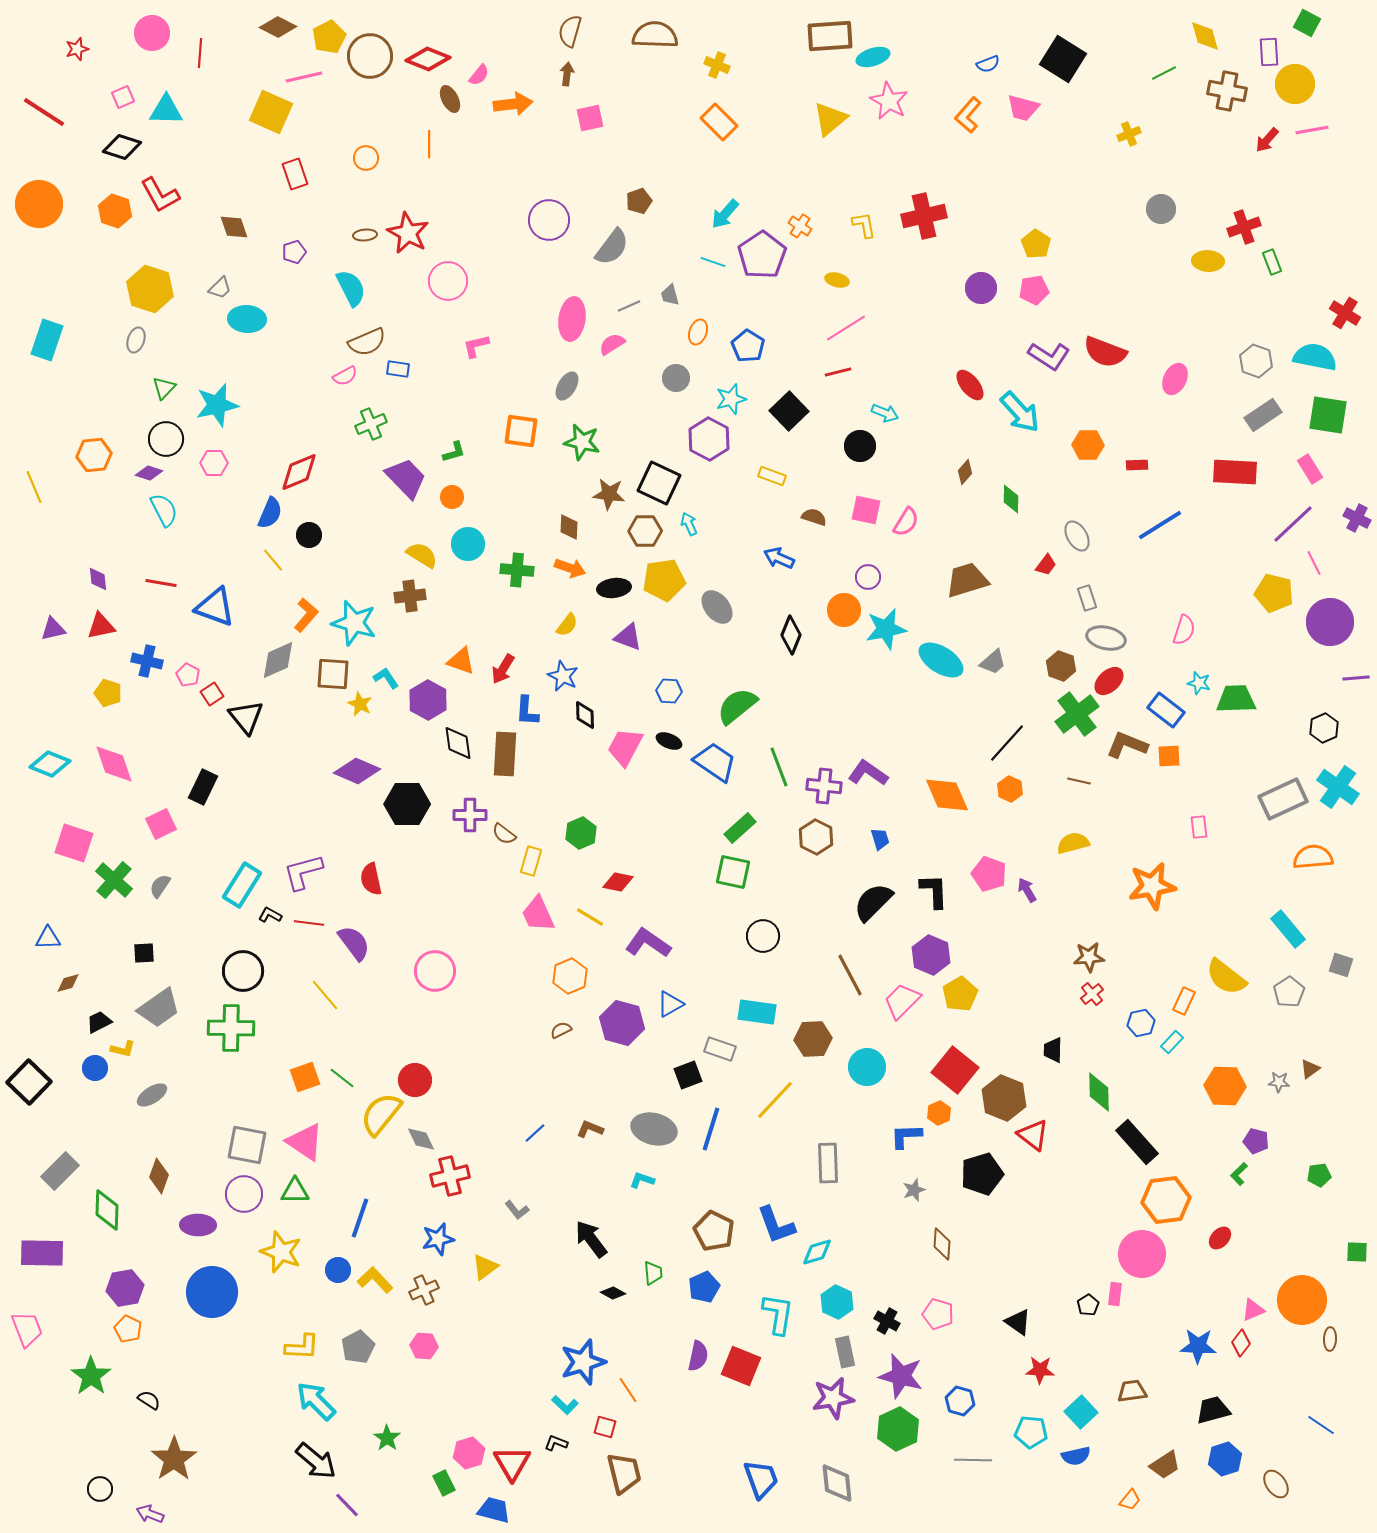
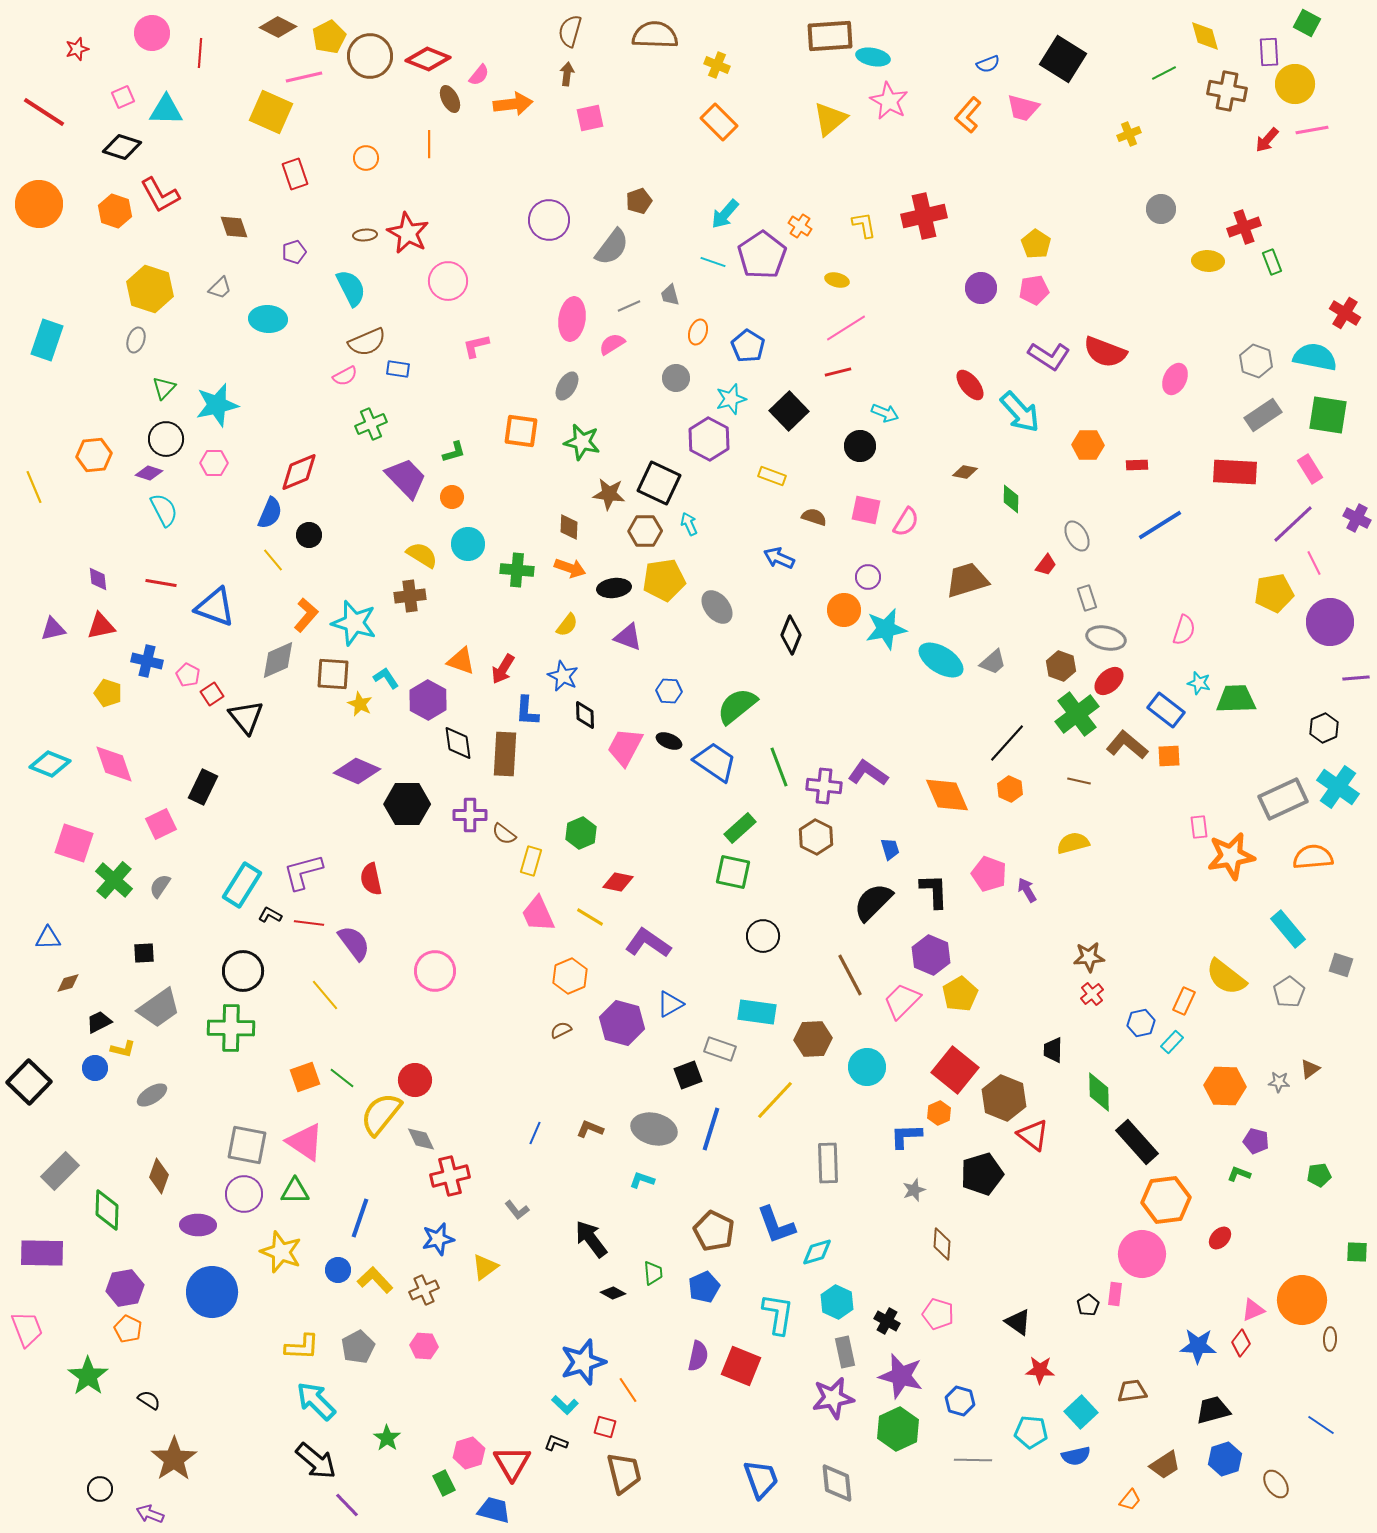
cyan ellipse at (873, 57): rotated 28 degrees clockwise
cyan ellipse at (247, 319): moved 21 px right
brown diamond at (965, 472): rotated 60 degrees clockwise
yellow pentagon at (1274, 593): rotated 24 degrees counterclockwise
brown L-shape at (1127, 745): rotated 18 degrees clockwise
blue trapezoid at (880, 839): moved 10 px right, 10 px down
orange star at (1152, 886): moved 79 px right, 30 px up
blue line at (535, 1133): rotated 25 degrees counterclockwise
green L-shape at (1239, 1174): rotated 65 degrees clockwise
green star at (91, 1376): moved 3 px left
